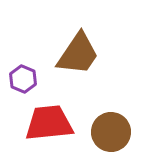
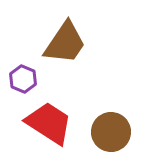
brown trapezoid: moved 13 px left, 11 px up
red trapezoid: rotated 39 degrees clockwise
